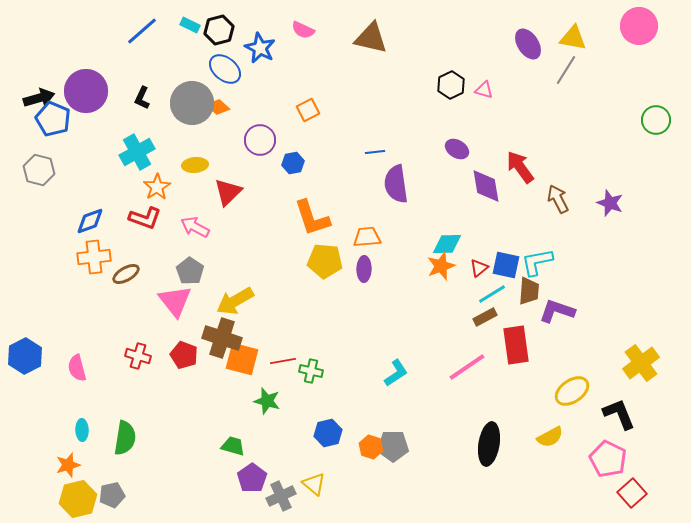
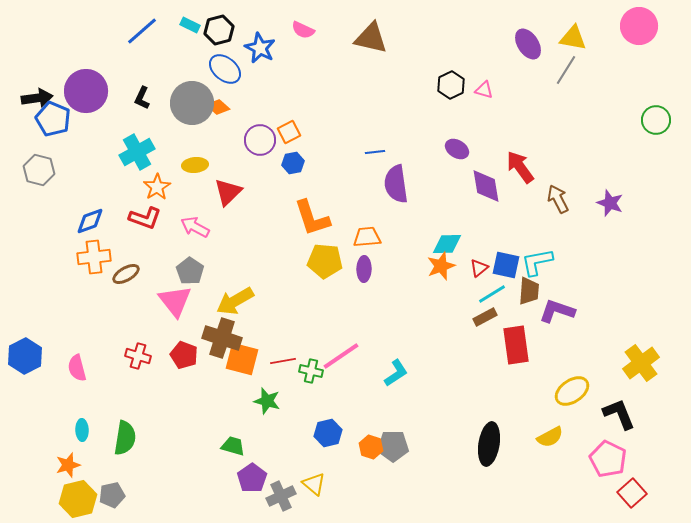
black arrow at (39, 98): moved 2 px left; rotated 8 degrees clockwise
orange square at (308, 110): moved 19 px left, 22 px down
pink line at (467, 367): moved 126 px left, 11 px up
